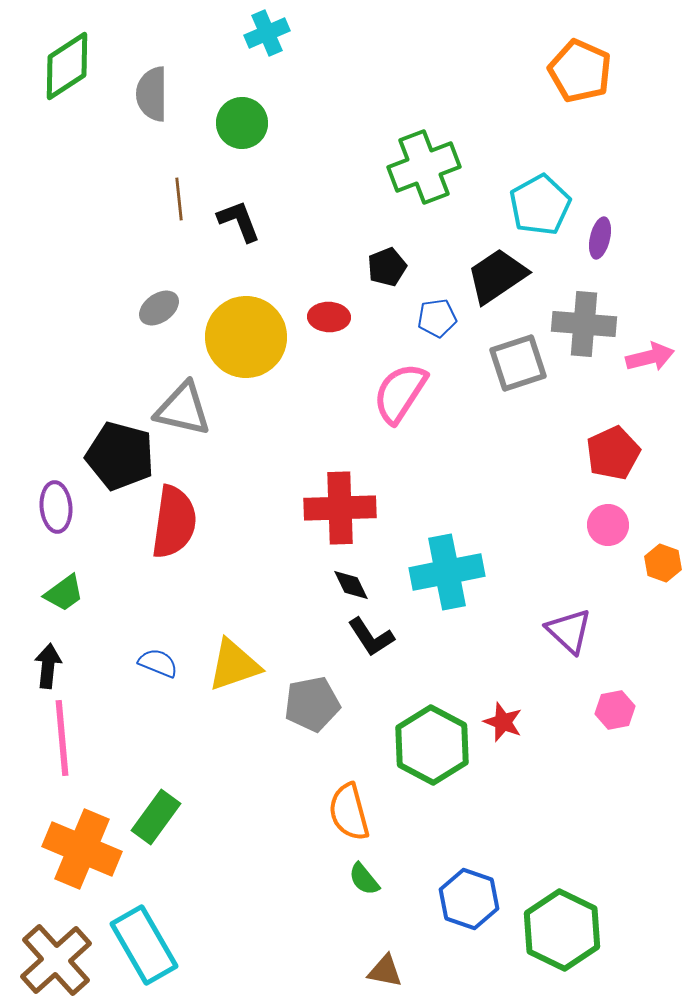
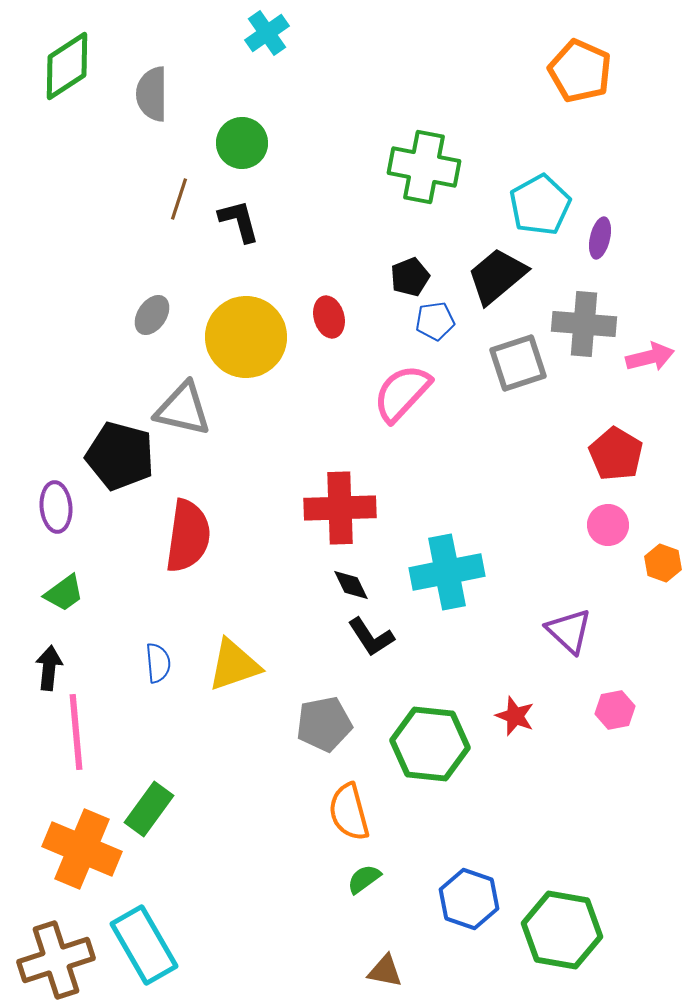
cyan cross at (267, 33): rotated 12 degrees counterclockwise
green circle at (242, 123): moved 20 px down
green cross at (424, 167): rotated 32 degrees clockwise
brown line at (179, 199): rotated 24 degrees clockwise
black L-shape at (239, 221): rotated 6 degrees clockwise
black pentagon at (387, 267): moved 23 px right, 10 px down
black trapezoid at (497, 276): rotated 6 degrees counterclockwise
gray ellipse at (159, 308): moved 7 px left, 7 px down; rotated 21 degrees counterclockwise
red ellipse at (329, 317): rotated 72 degrees clockwise
blue pentagon at (437, 318): moved 2 px left, 3 px down
pink semicircle at (400, 393): moved 2 px right; rotated 10 degrees clockwise
red pentagon at (613, 453): moved 3 px right, 1 px down; rotated 16 degrees counterclockwise
red semicircle at (174, 522): moved 14 px right, 14 px down
blue semicircle at (158, 663): rotated 63 degrees clockwise
black arrow at (48, 666): moved 1 px right, 2 px down
gray pentagon at (312, 704): moved 12 px right, 20 px down
red star at (503, 722): moved 12 px right, 6 px up
pink line at (62, 738): moved 14 px right, 6 px up
green hexagon at (432, 745): moved 2 px left, 1 px up; rotated 22 degrees counterclockwise
green rectangle at (156, 817): moved 7 px left, 8 px up
green semicircle at (364, 879): rotated 93 degrees clockwise
green hexagon at (562, 930): rotated 16 degrees counterclockwise
brown cross at (56, 960): rotated 24 degrees clockwise
